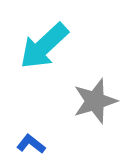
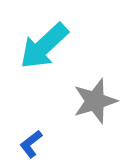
blue L-shape: rotated 76 degrees counterclockwise
